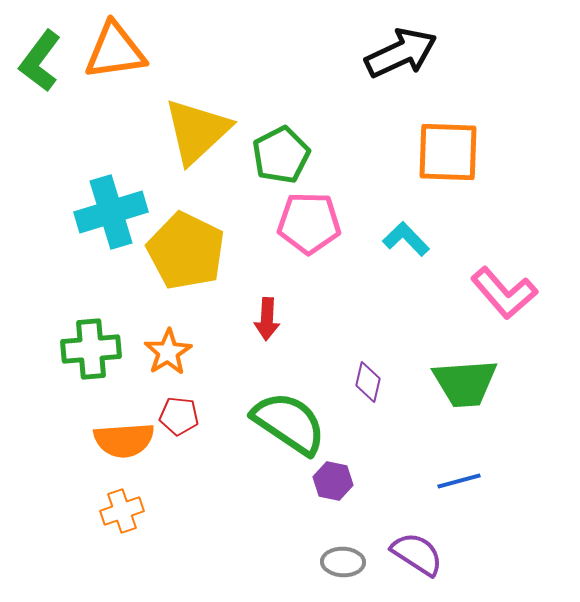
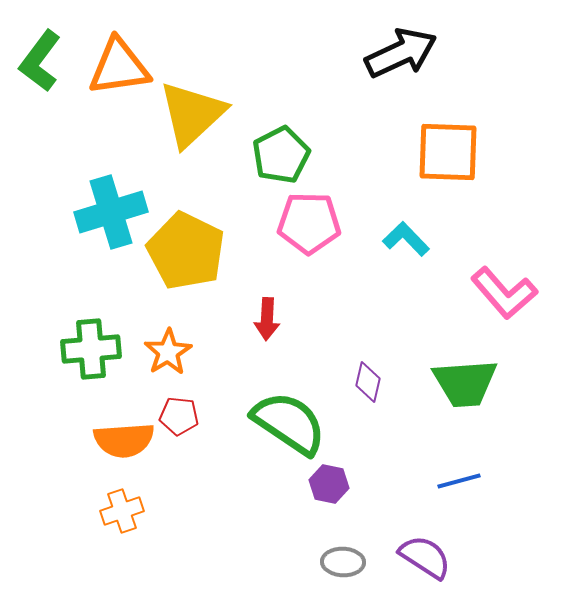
orange triangle: moved 4 px right, 16 px down
yellow triangle: moved 5 px left, 17 px up
purple hexagon: moved 4 px left, 3 px down
purple semicircle: moved 8 px right, 3 px down
